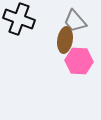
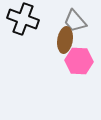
black cross: moved 4 px right
